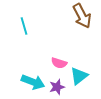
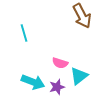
cyan line: moved 7 px down
pink semicircle: moved 1 px right
